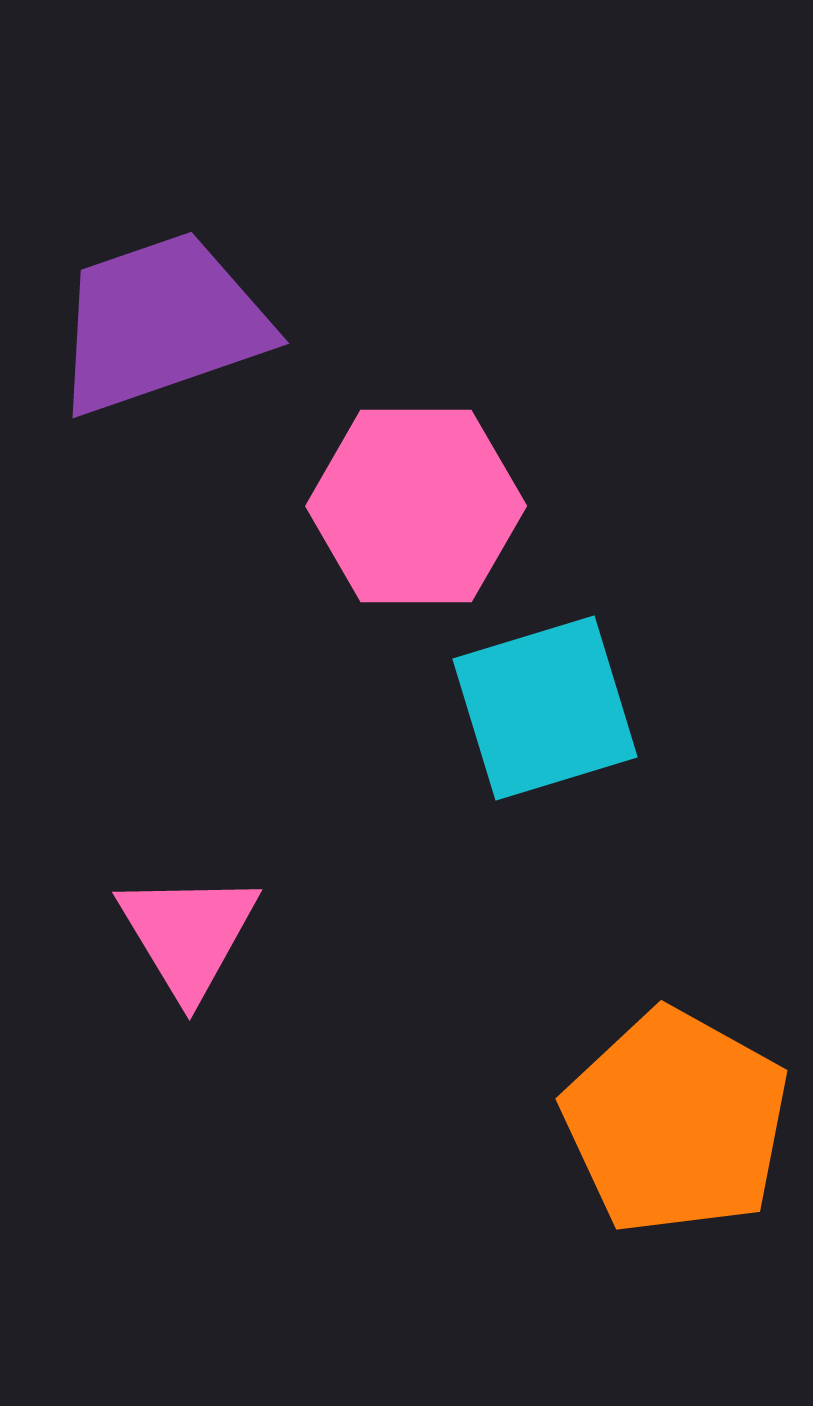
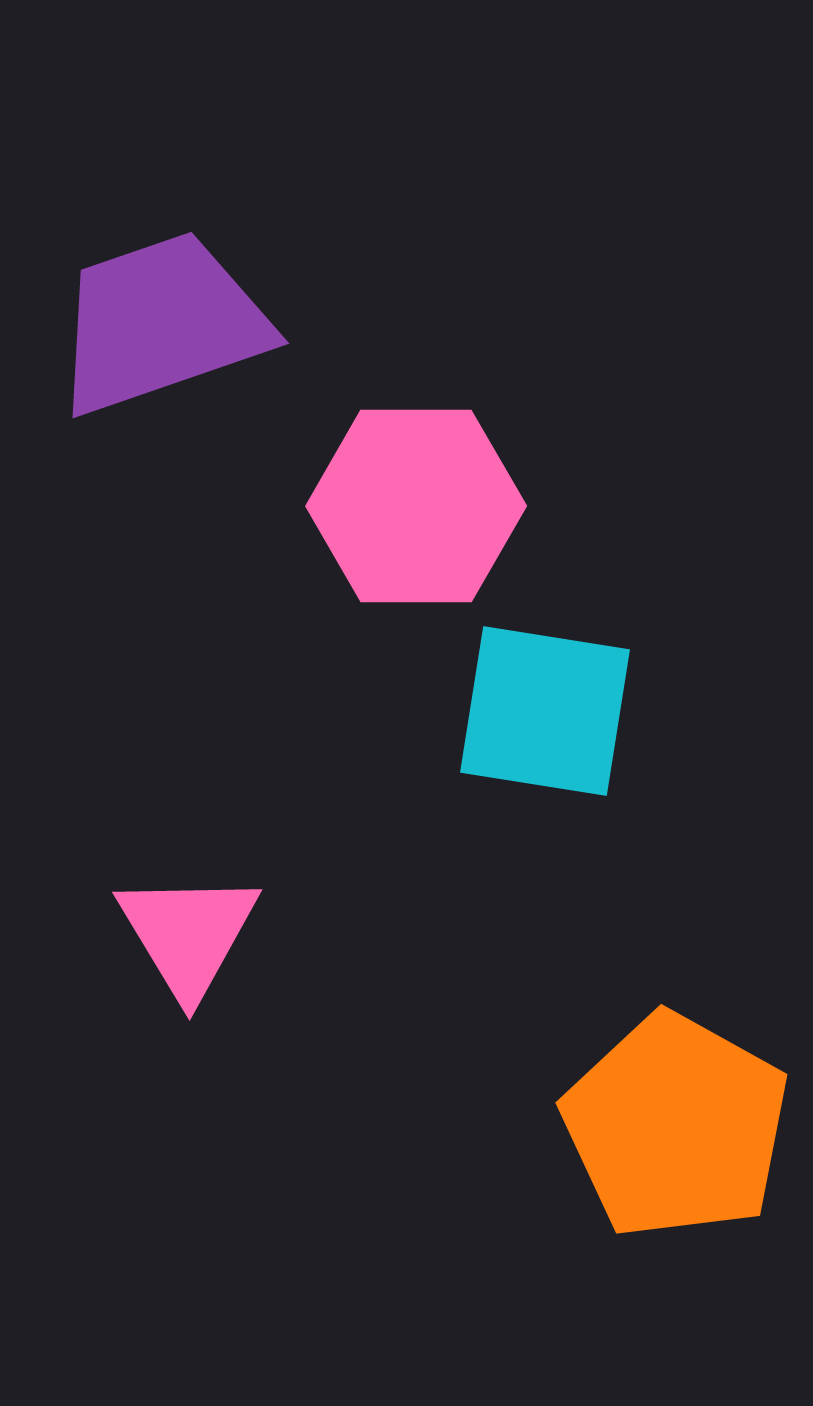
cyan square: moved 3 px down; rotated 26 degrees clockwise
orange pentagon: moved 4 px down
